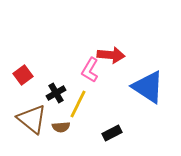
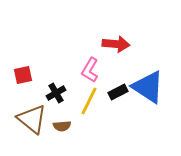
red arrow: moved 5 px right, 11 px up
red square: rotated 24 degrees clockwise
yellow line: moved 11 px right, 3 px up
brown semicircle: moved 1 px right, 1 px up
black rectangle: moved 6 px right, 41 px up
